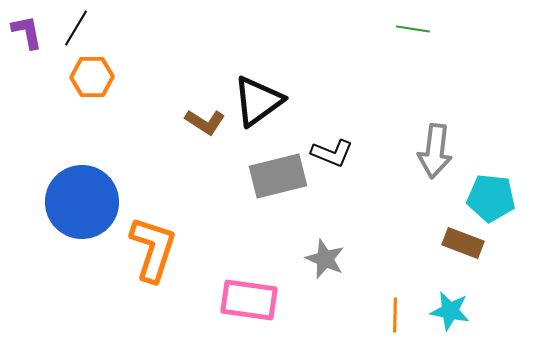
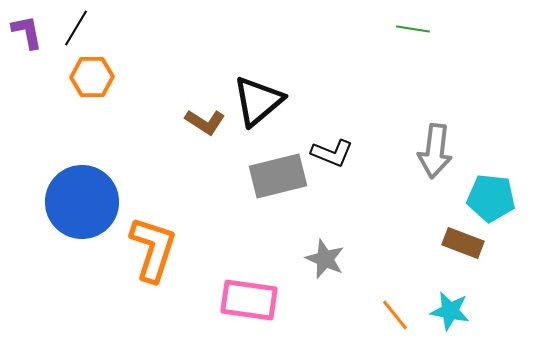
black triangle: rotated 4 degrees counterclockwise
orange line: rotated 40 degrees counterclockwise
